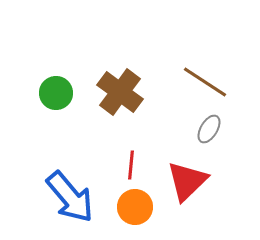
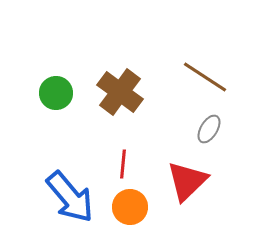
brown line: moved 5 px up
red line: moved 8 px left, 1 px up
orange circle: moved 5 px left
